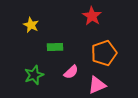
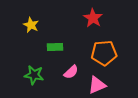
red star: moved 1 px right, 2 px down
orange pentagon: rotated 15 degrees clockwise
green star: rotated 30 degrees clockwise
